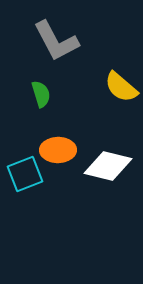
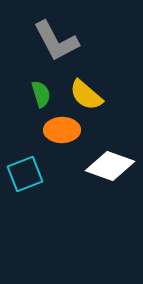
yellow semicircle: moved 35 px left, 8 px down
orange ellipse: moved 4 px right, 20 px up
white diamond: moved 2 px right; rotated 6 degrees clockwise
